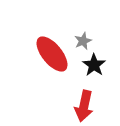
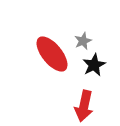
black star: rotated 10 degrees clockwise
